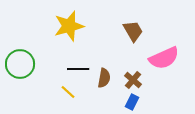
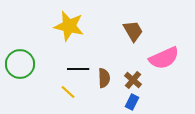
yellow star: rotated 28 degrees clockwise
brown semicircle: rotated 12 degrees counterclockwise
